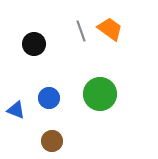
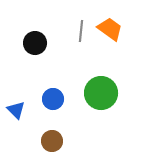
gray line: rotated 25 degrees clockwise
black circle: moved 1 px right, 1 px up
green circle: moved 1 px right, 1 px up
blue circle: moved 4 px right, 1 px down
blue triangle: rotated 24 degrees clockwise
